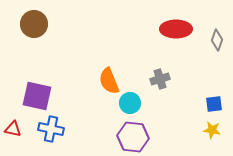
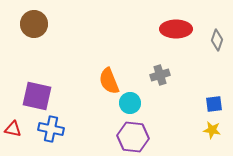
gray cross: moved 4 px up
